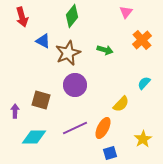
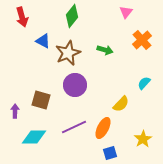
purple line: moved 1 px left, 1 px up
